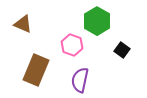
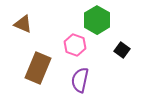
green hexagon: moved 1 px up
pink hexagon: moved 3 px right
brown rectangle: moved 2 px right, 2 px up
